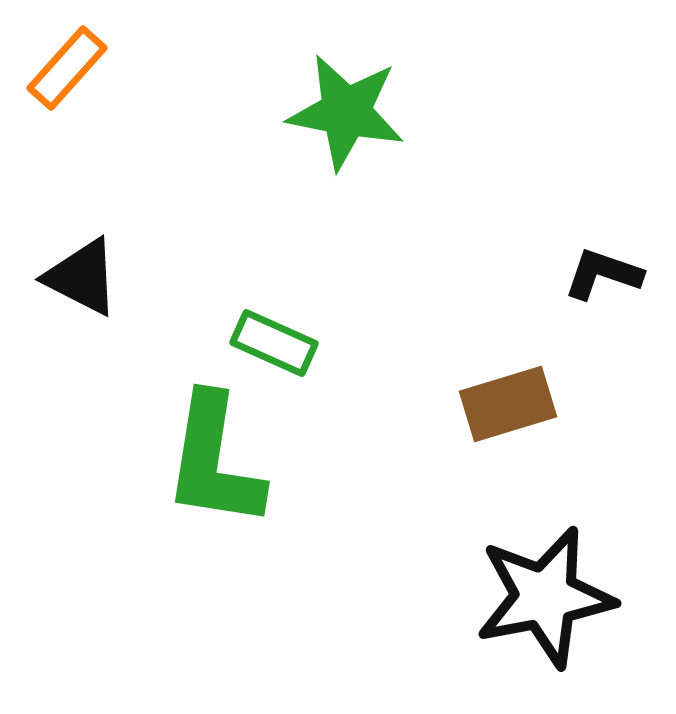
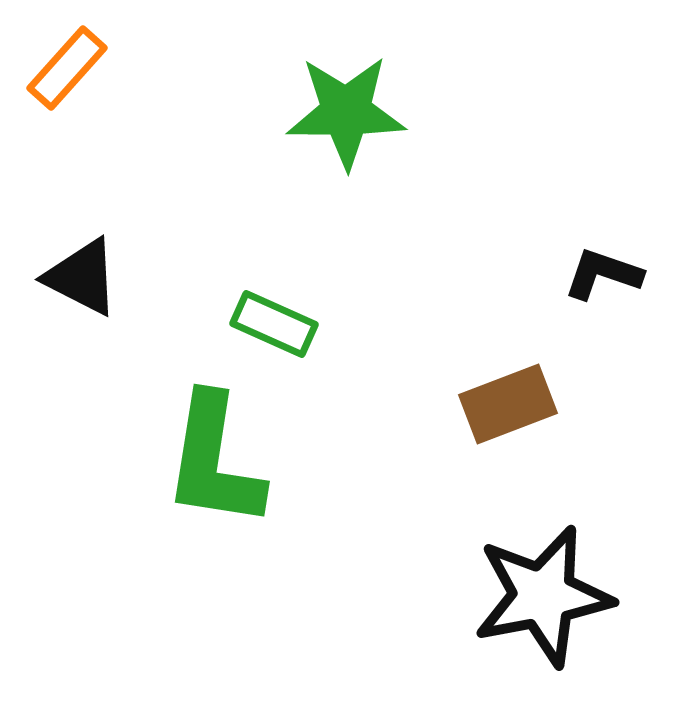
green star: rotated 11 degrees counterclockwise
green rectangle: moved 19 px up
brown rectangle: rotated 4 degrees counterclockwise
black star: moved 2 px left, 1 px up
